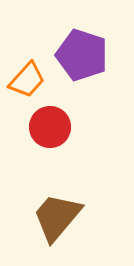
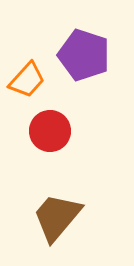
purple pentagon: moved 2 px right
red circle: moved 4 px down
